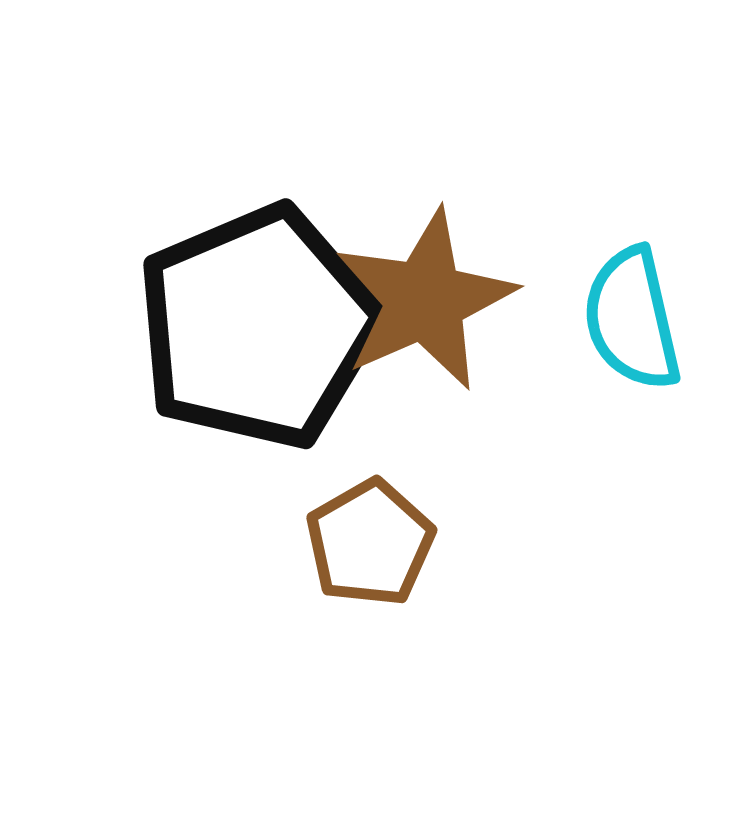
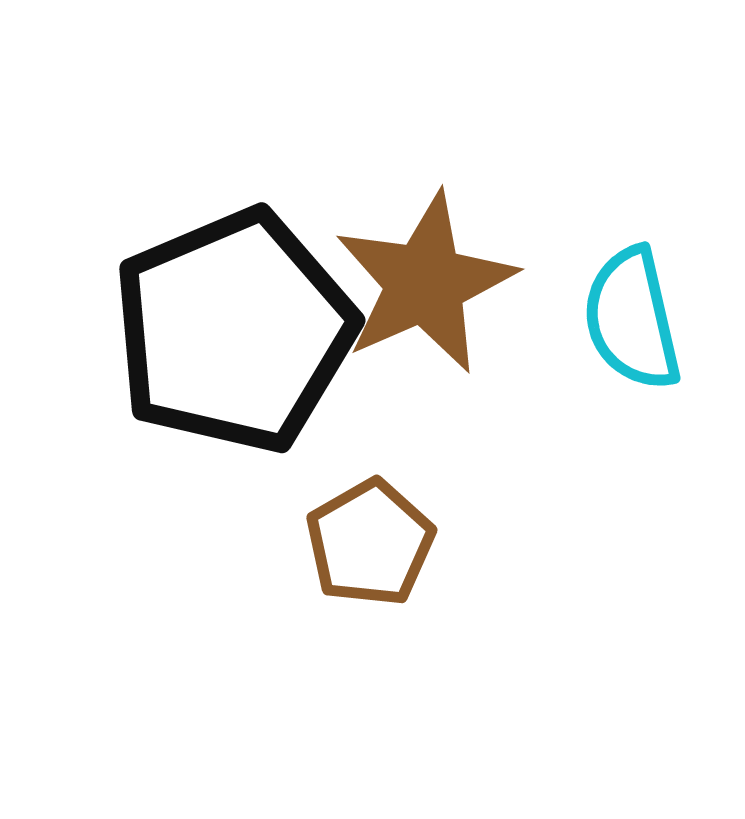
brown star: moved 17 px up
black pentagon: moved 24 px left, 4 px down
